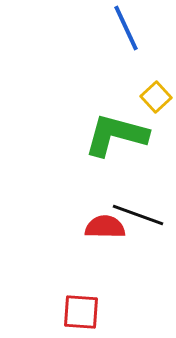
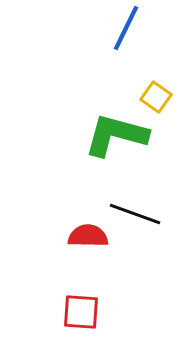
blue line: rotated 51 degrees clockwise
yellow square: rotated 12 degrees counterclockwise
black line: moved 3 px left, 1 px up
red semicircle: moved 17 px left, 9 px down
